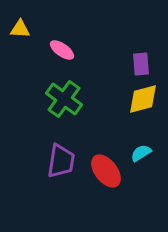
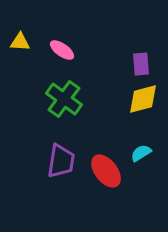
yellow triangle: moved 13 px down
